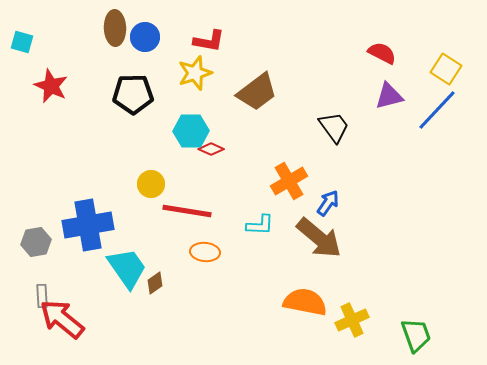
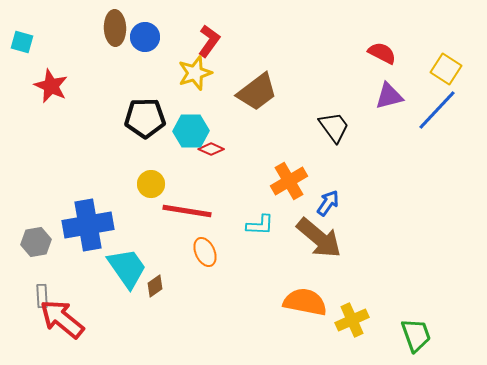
red L-shape: rotated 64 degrees counterclockwise
black pentagon: moved 12 px right, 24 px down
orange ellipse: rotated 60 degrees clockwise
brown diamond: moved 3 px down
